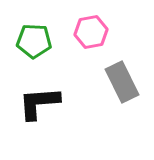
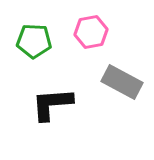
gray rectangle: rotated 36 degrees counterclockwise
black L-shape: moved 13 px right, 1 px down
